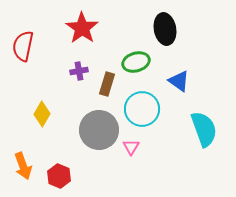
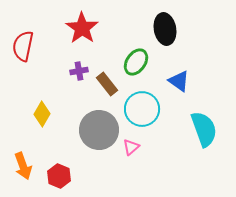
green ellipse: rotated 40 degrees counterclockwise
brown rectangle: rotated 55 degrees counterclockwise
pink triangle: rotated 18 degrees clockwise
